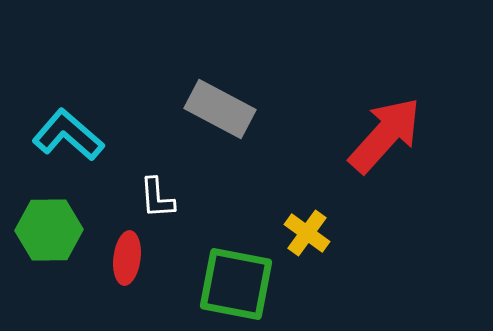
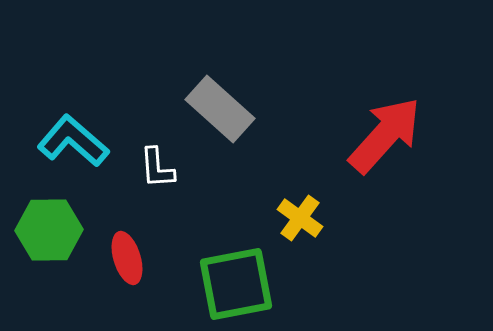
gray rectangle: rotated 14 degrees clockwise
cyan L-shape: moved 5 px right, 6 px down
white L-shape: moved 30 px up
yellow cross: moved 7 px left, 15 px up
red ellipse: rotated 24 degrees counterclockwise
green square: rotated 22 degrees counterclockwise
